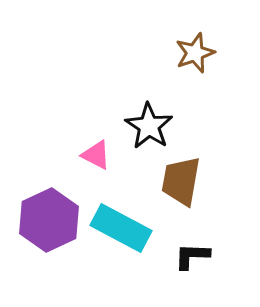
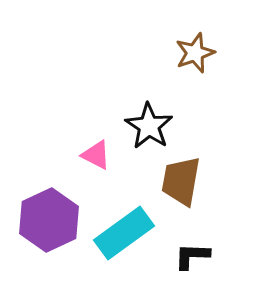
cyan rectangle: moved 3 px right, 5 px down; rotated 64 degrees counterclockwise
